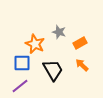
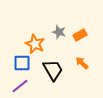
orange rectangle: moved 8 px up
orange arrow: moved 2 px up
